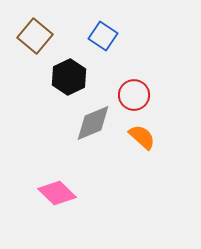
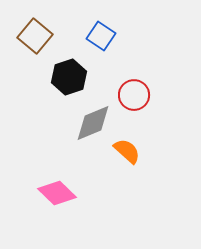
blue square: moved 2 px left
black hexagon: rotated 8 degrees clockwise
orange semicircle: moved 15 px left, 14 px down
